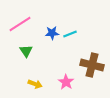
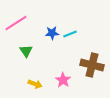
pink line: moved 4 px left, 1 px up
pink star: moved 3 px left, 2 px up
